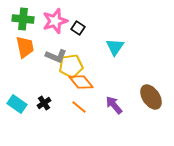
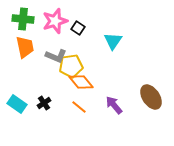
cyan triangle: moved 2 px left, 6 px up
